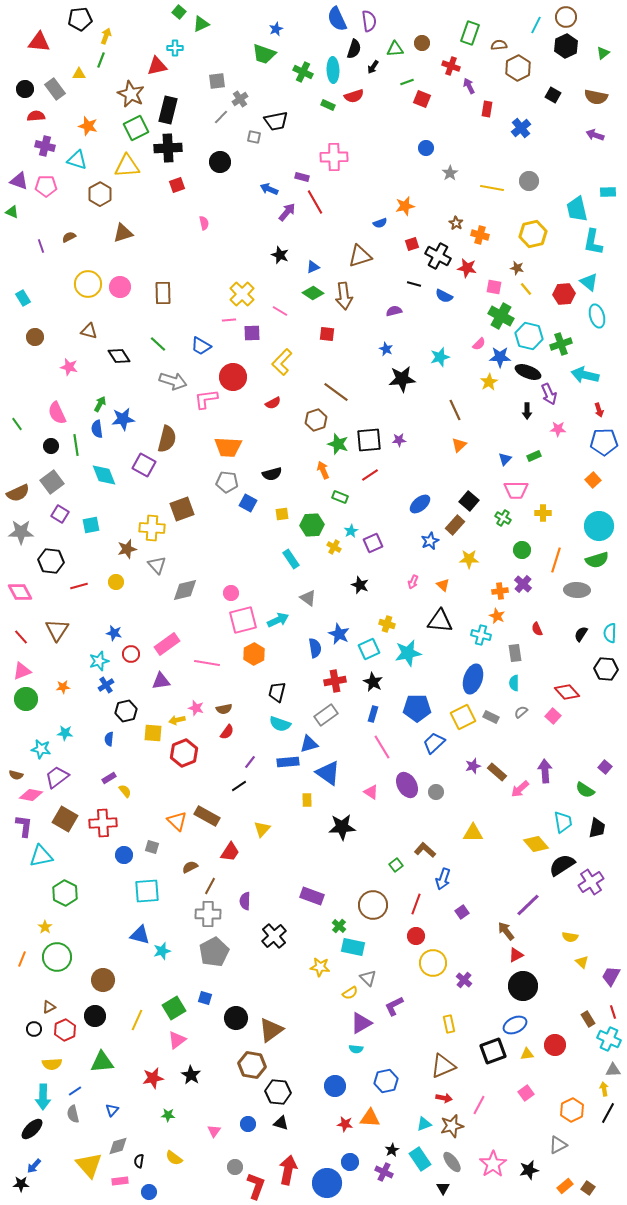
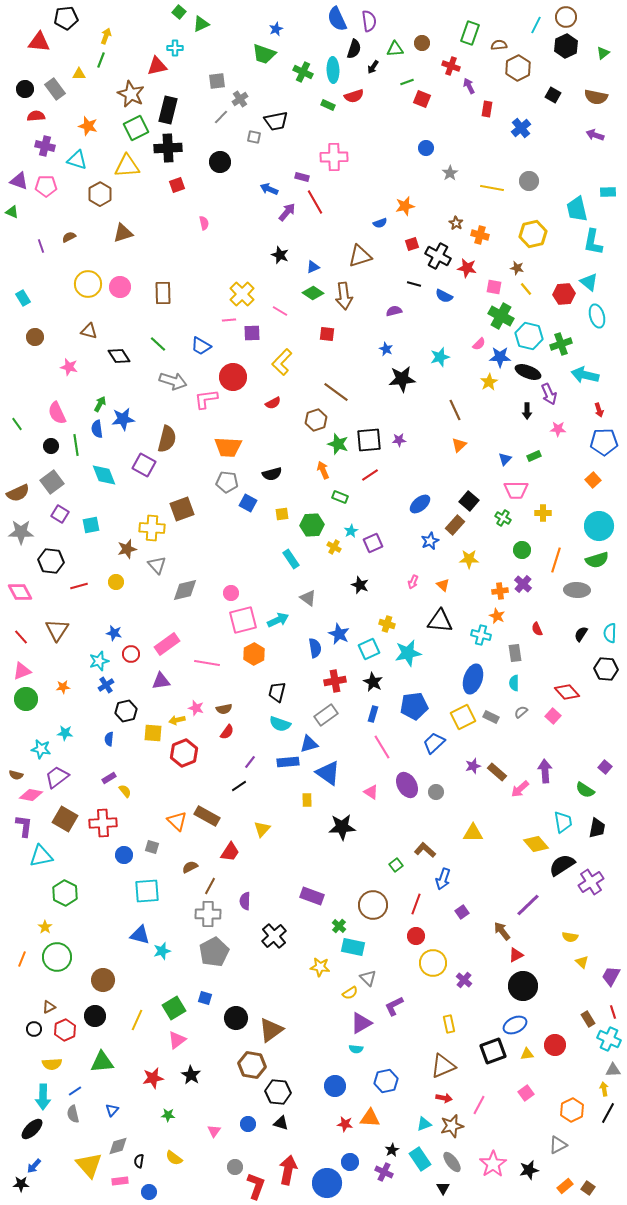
black pentagon at (80, 19): moved 14 px left, 1 px up
blue pentagon at (417, 708): moved 3 px left, 2 px up; rotated 8 degrees counterclockwise
brown arrow at (506, 931): moved 4 px left
